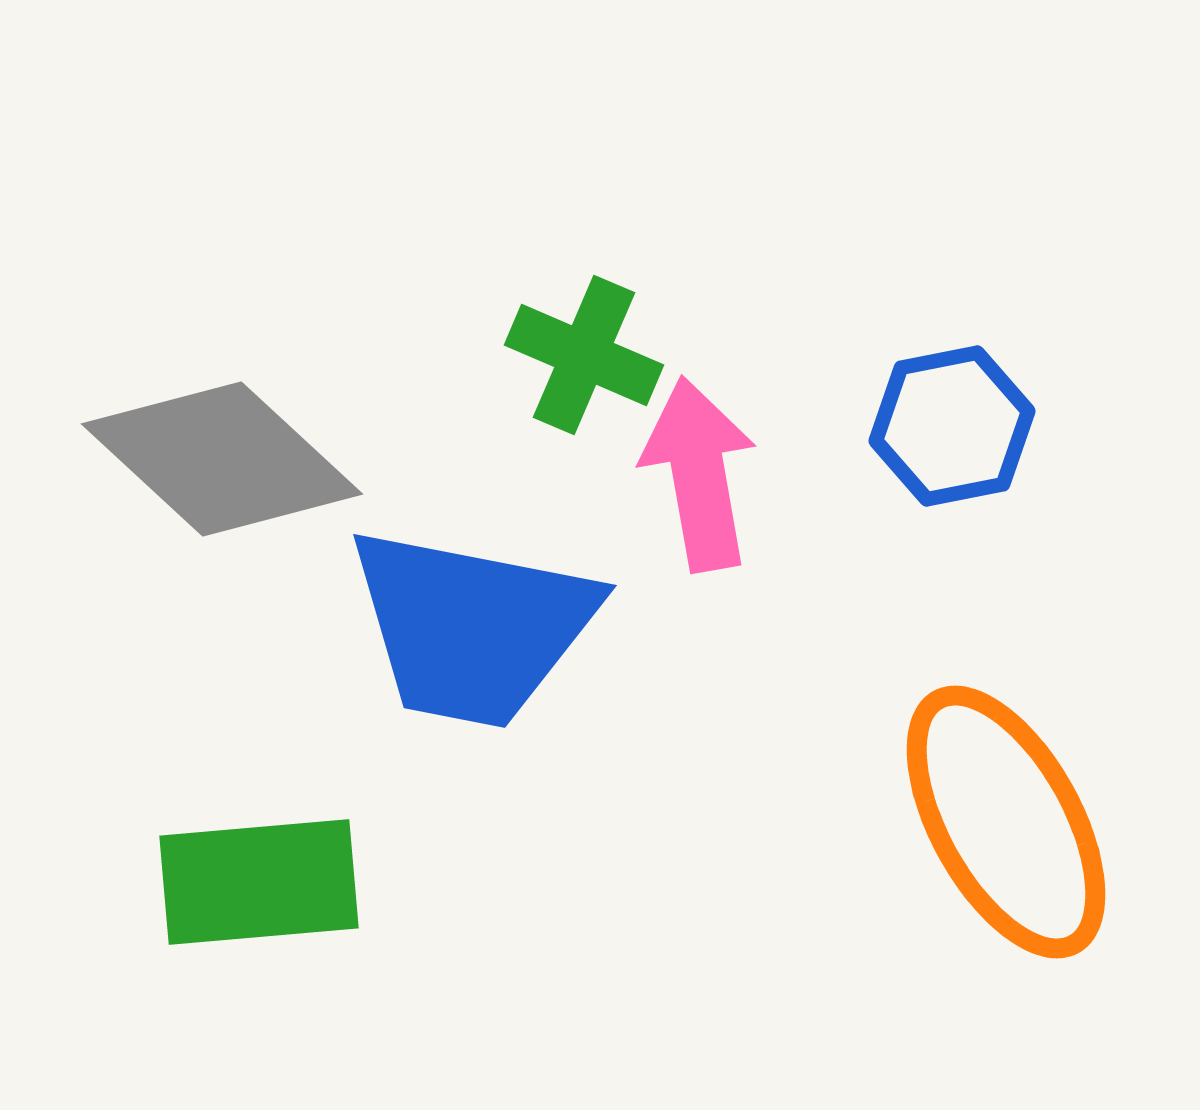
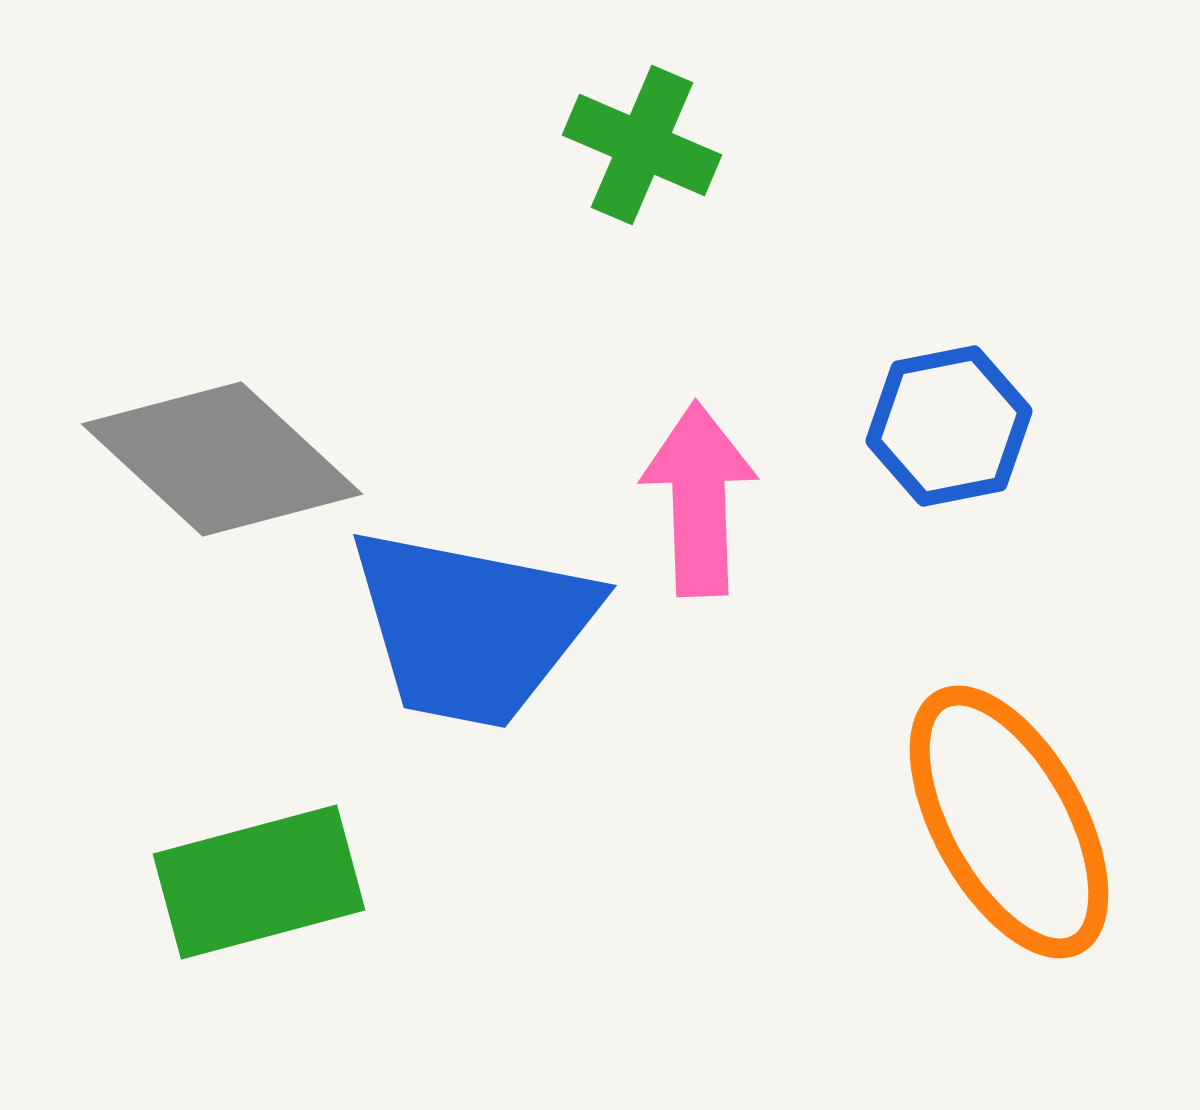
green cross: moved 58 px right, 210 px up
blue hexagon: moved 3 px left
pink arrow: moved 25 px down; rotated 8 degrees clockwise
orange ellipse: moved 3 px right
green rectangle: rotated 10 degrees counterclockwise
